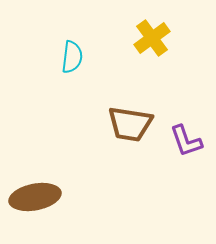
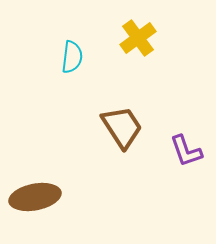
yellow cross: moved 14 px left
brown trapezoid: moved 8 px left, 3 px down; rotated 132 degrees counterclockwise
purple L-shape: moved 10 px down
